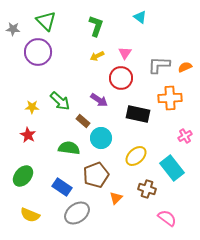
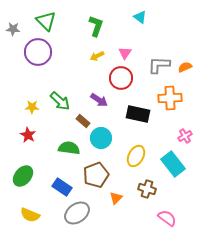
yellow ellipse: rotated 20 degrees counterclockwise
cyan rectangle: moved 1 px right, 4 px up
